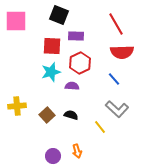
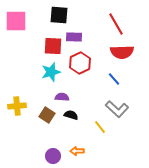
black square: rotated 18 degrees counterclockwise
purple rectangle: moved 2 px left, 1 px down
red square: moved 1 px right
purple semicircle: moved 10 px left, 11 px down
brown square: rotated 14 degrees counterclockwise
orange arrow: rotated 104 degrees clockwise
